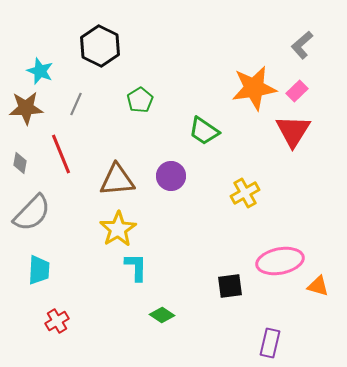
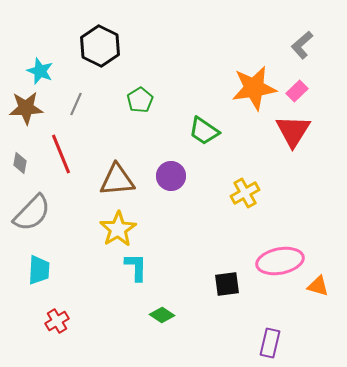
black square: moved 3 px left, 2 px up
